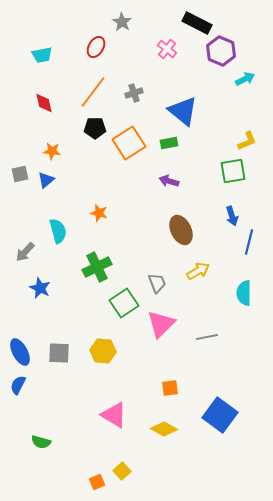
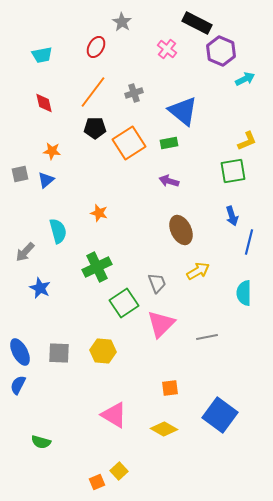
yellow square at (122, 471): moved 3 px left
